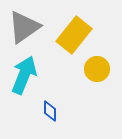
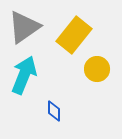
blue diamond: moved 4 px right
